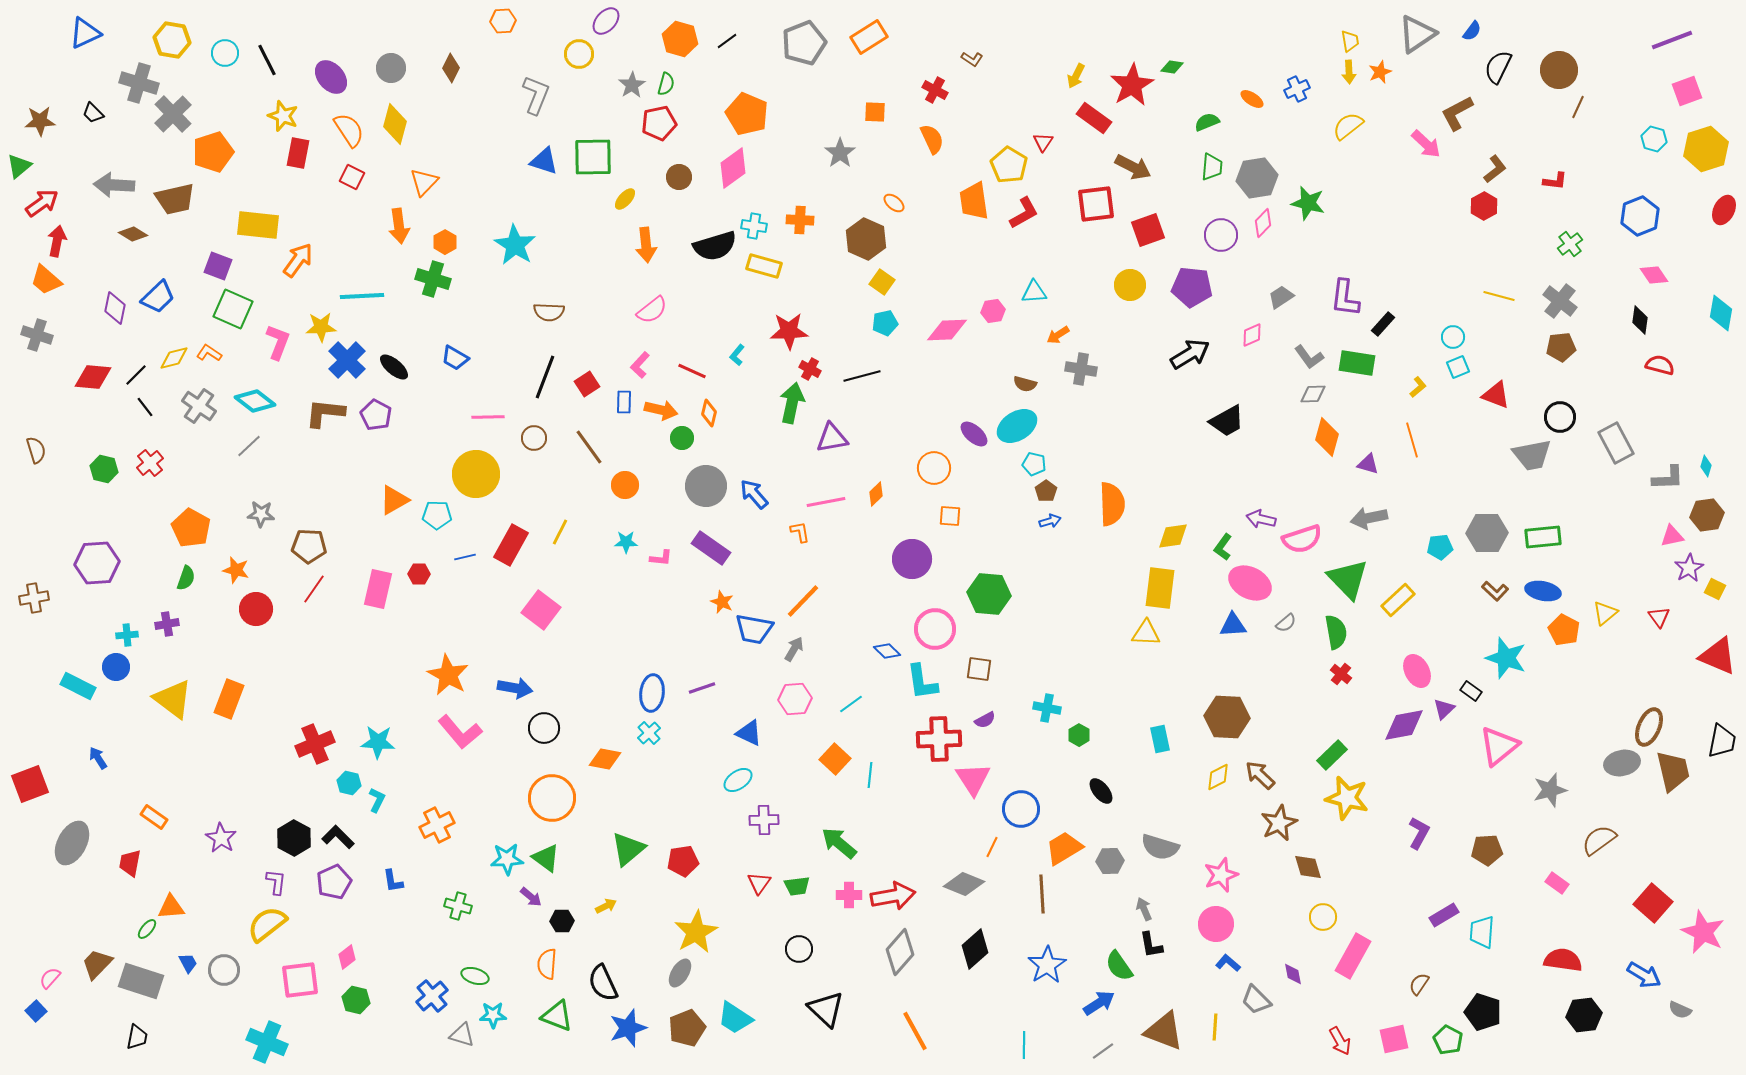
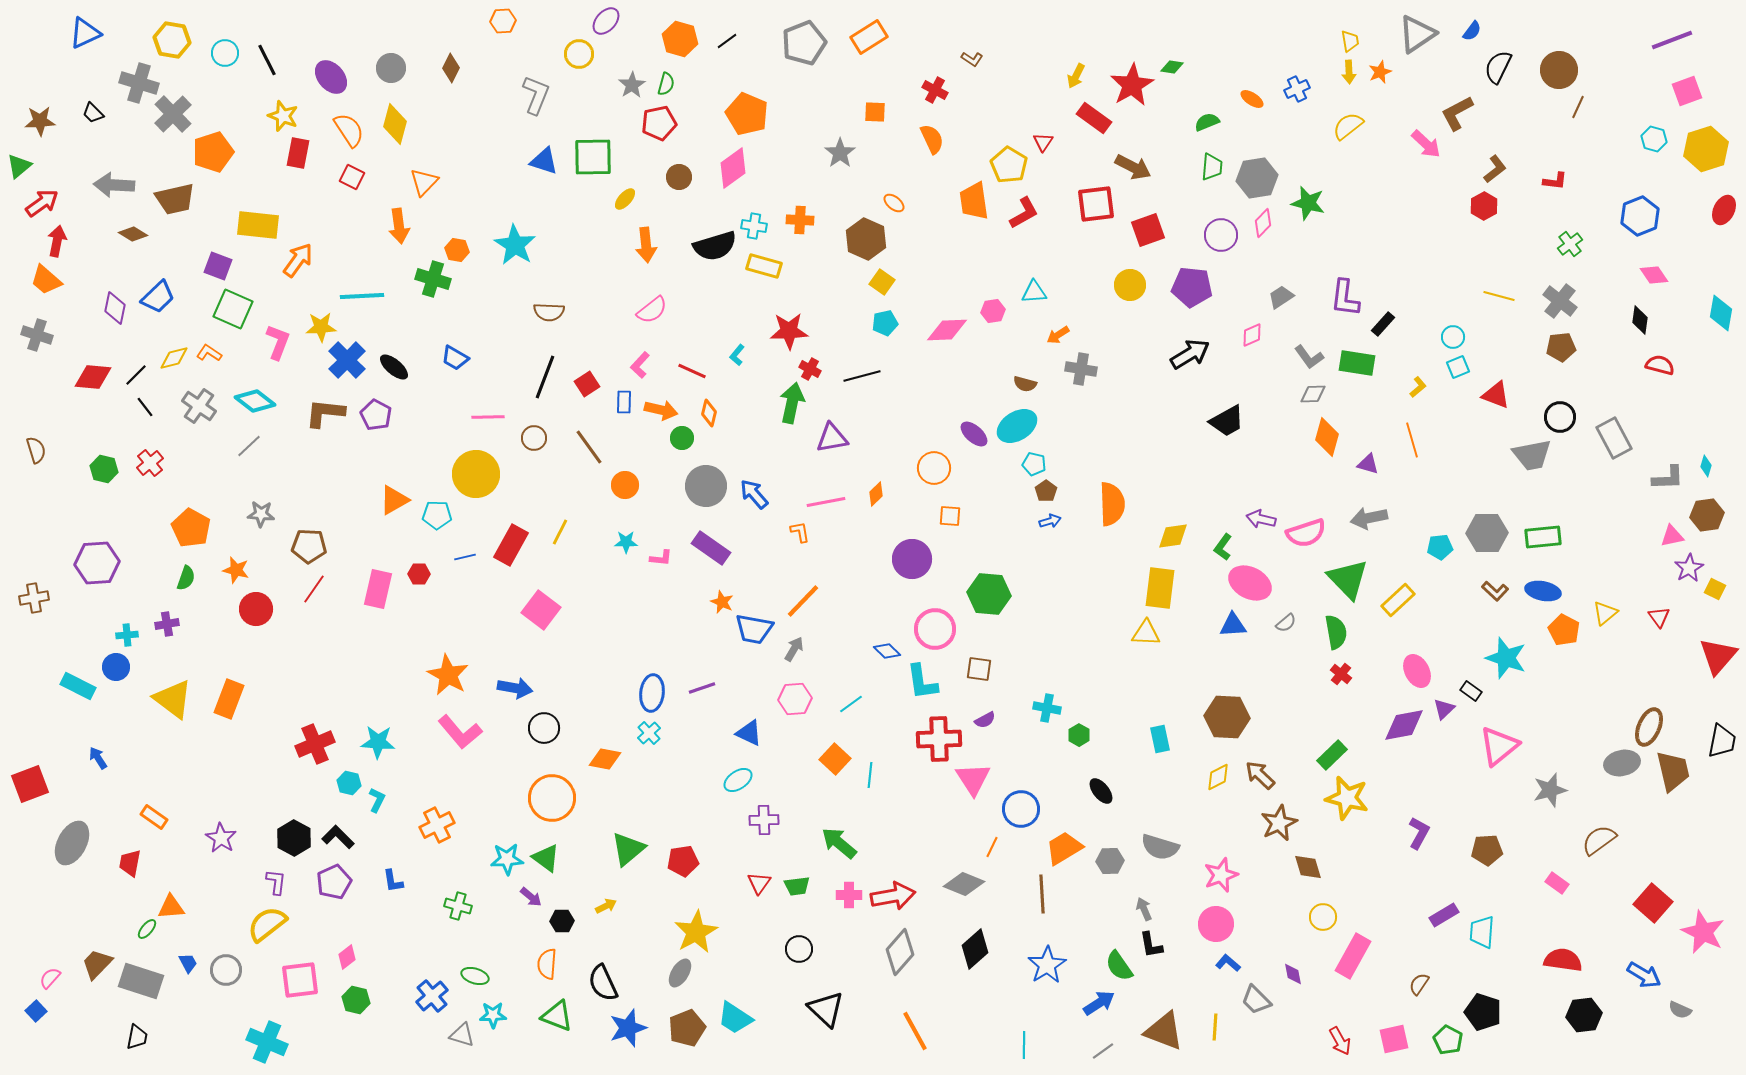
orange hexagon at (445, 242): moved 12 px right, 8 px down; rotated 20 degrees counterclockwise
gray rectangle at (1616, 443): moved 2 px left, 5 px up
pink semicircle at (1302, 539): moved 4 px right, 6 px up
red triangle at (1718, 656): rotated 48 degrees clockwise
gray circle at (224, 970): moved 2 px right
